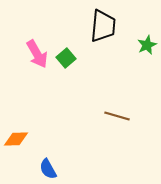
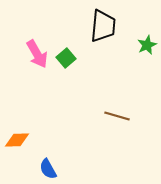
orange diamond: moved 1 px right, 1 px down
